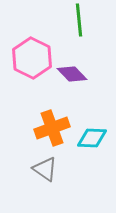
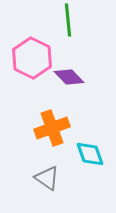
green line: moved 11 px left
purple diamond: moved 3 px left, 3 px down
cyan diamond: moved 2 px left, 16 px down; rotated 68 degrees clockwise
gray triangle: moved 2 px right, 9 px down
